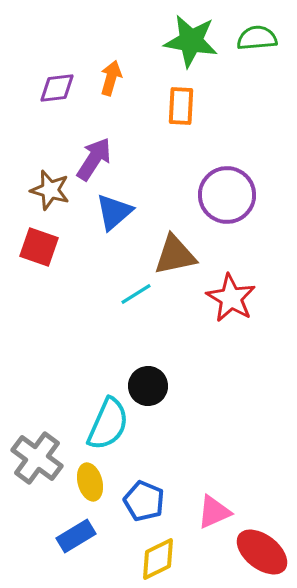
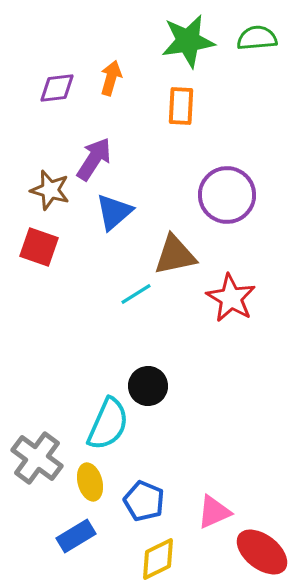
green star: moved 3 px left; rotated 18 degrees counterclockwise
